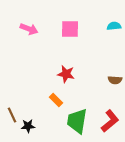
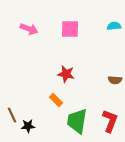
red L-shape: rotated 30 degrees counterclockwise
